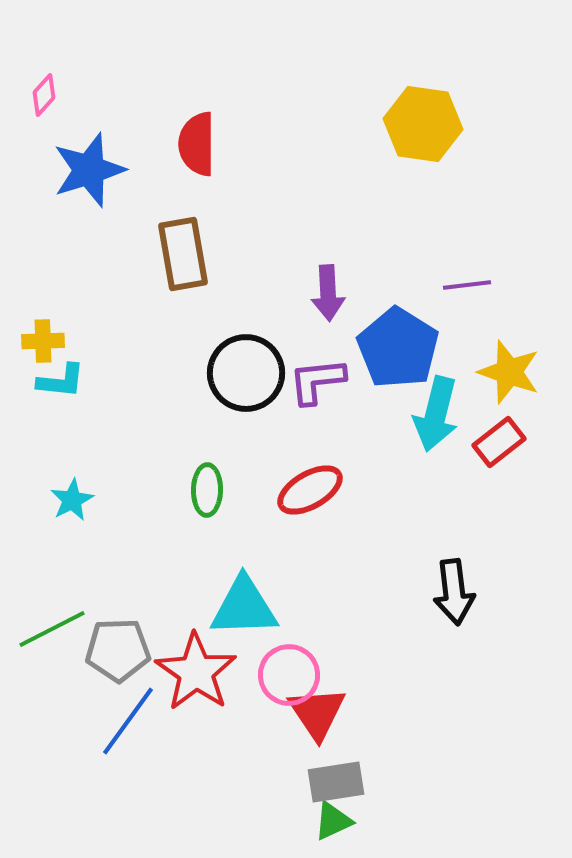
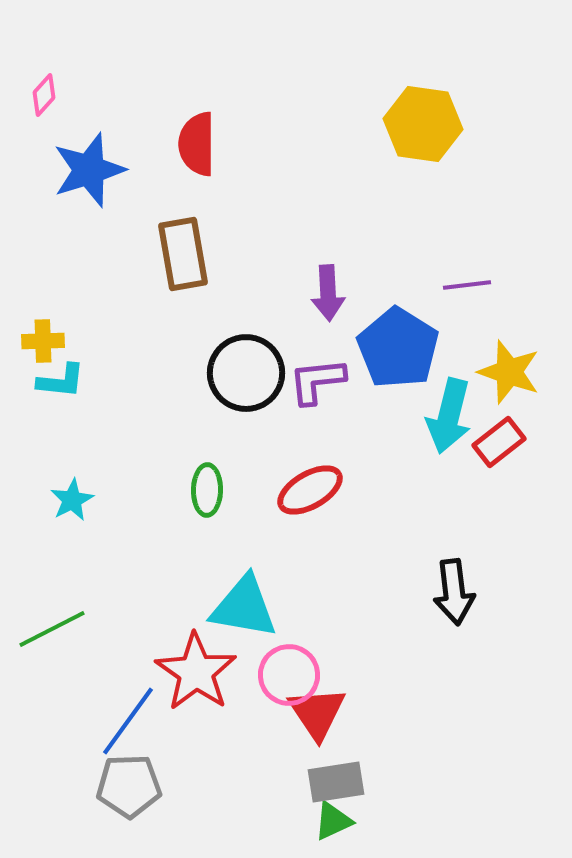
cyan arrow: moved 13 px right, 2 px down
cyan triangle: rotated 12 degrees clockwise
gray pentagon: moved 11 px right, 136 px down
